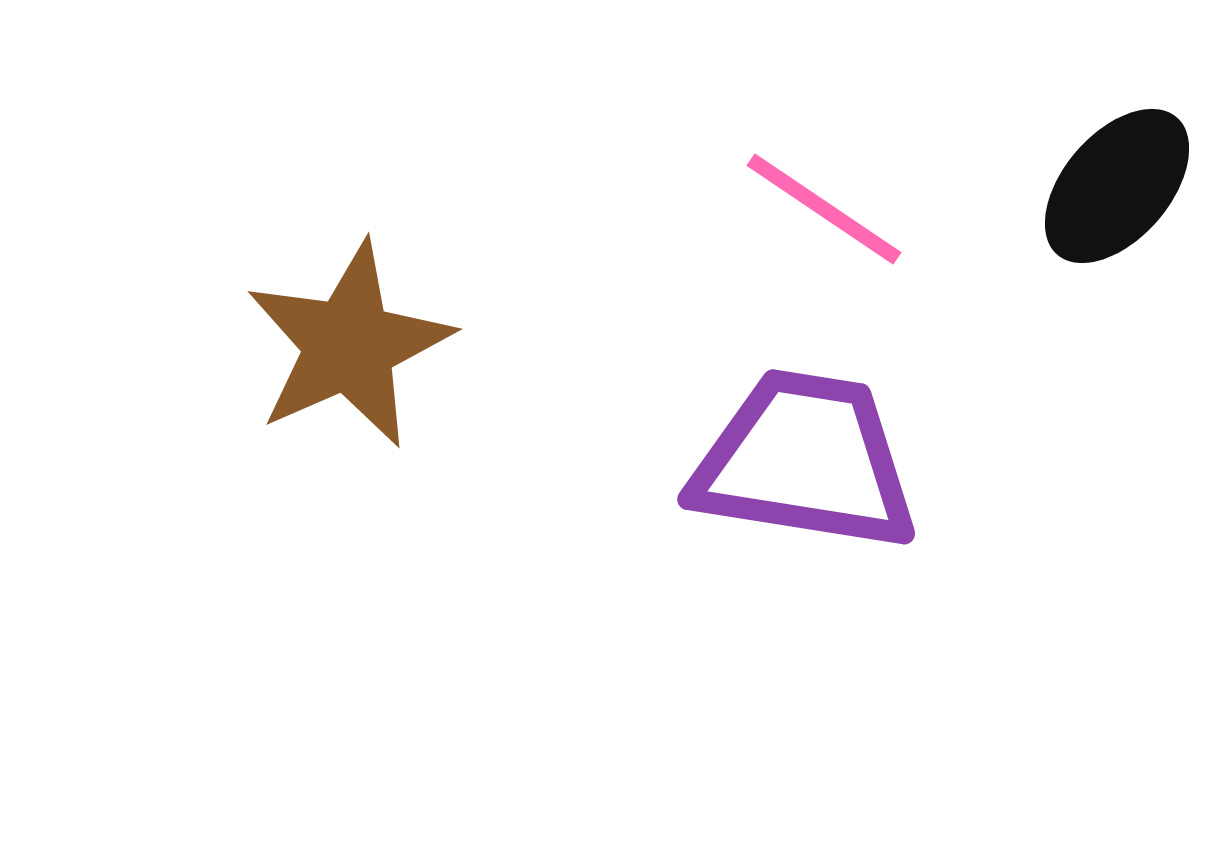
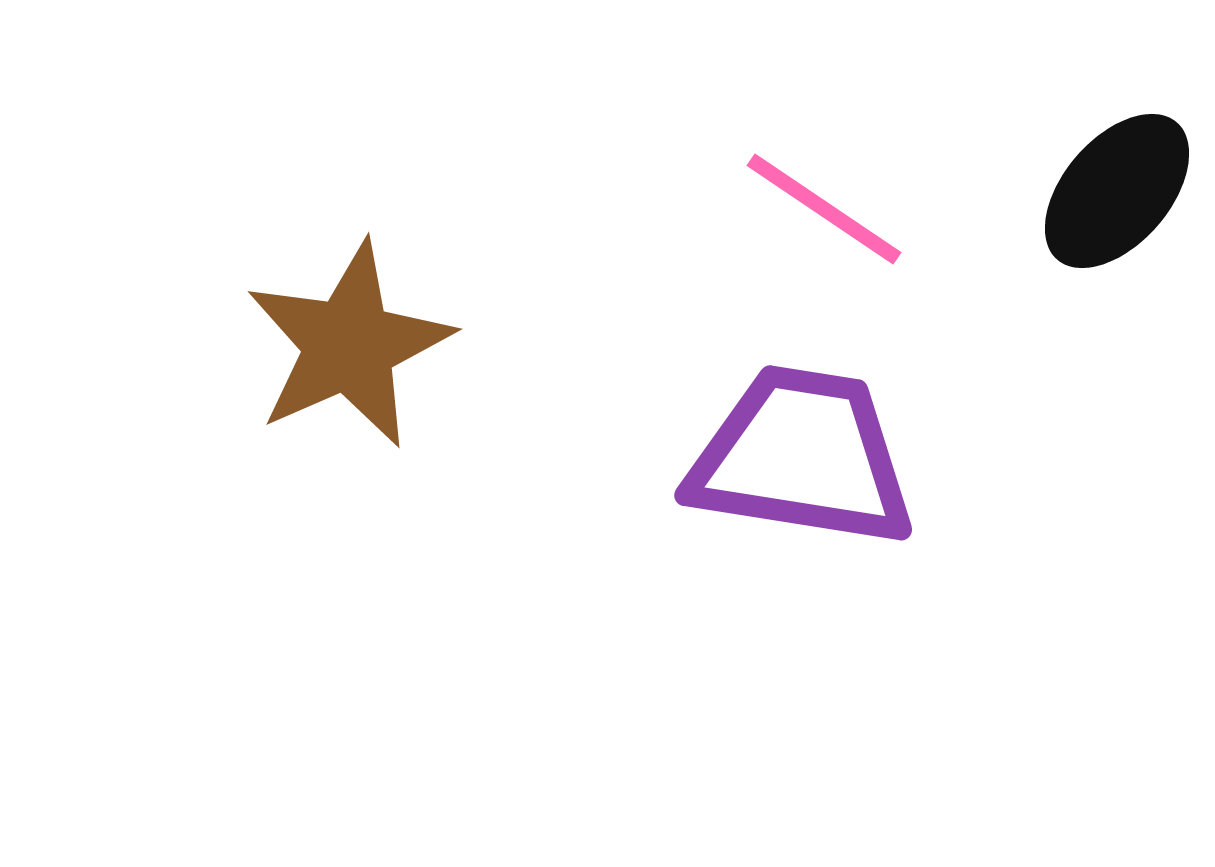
black ellipse: moved 5 px down
purple trapezoid: moved 3 px left, 4 px up
